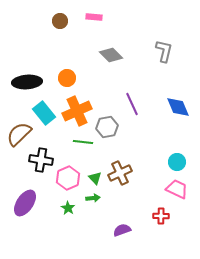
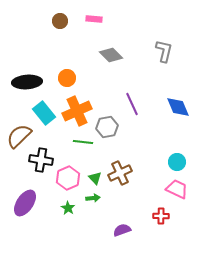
pink rectangle: moved 2 px down
brown semicircle: moved 2 px down
